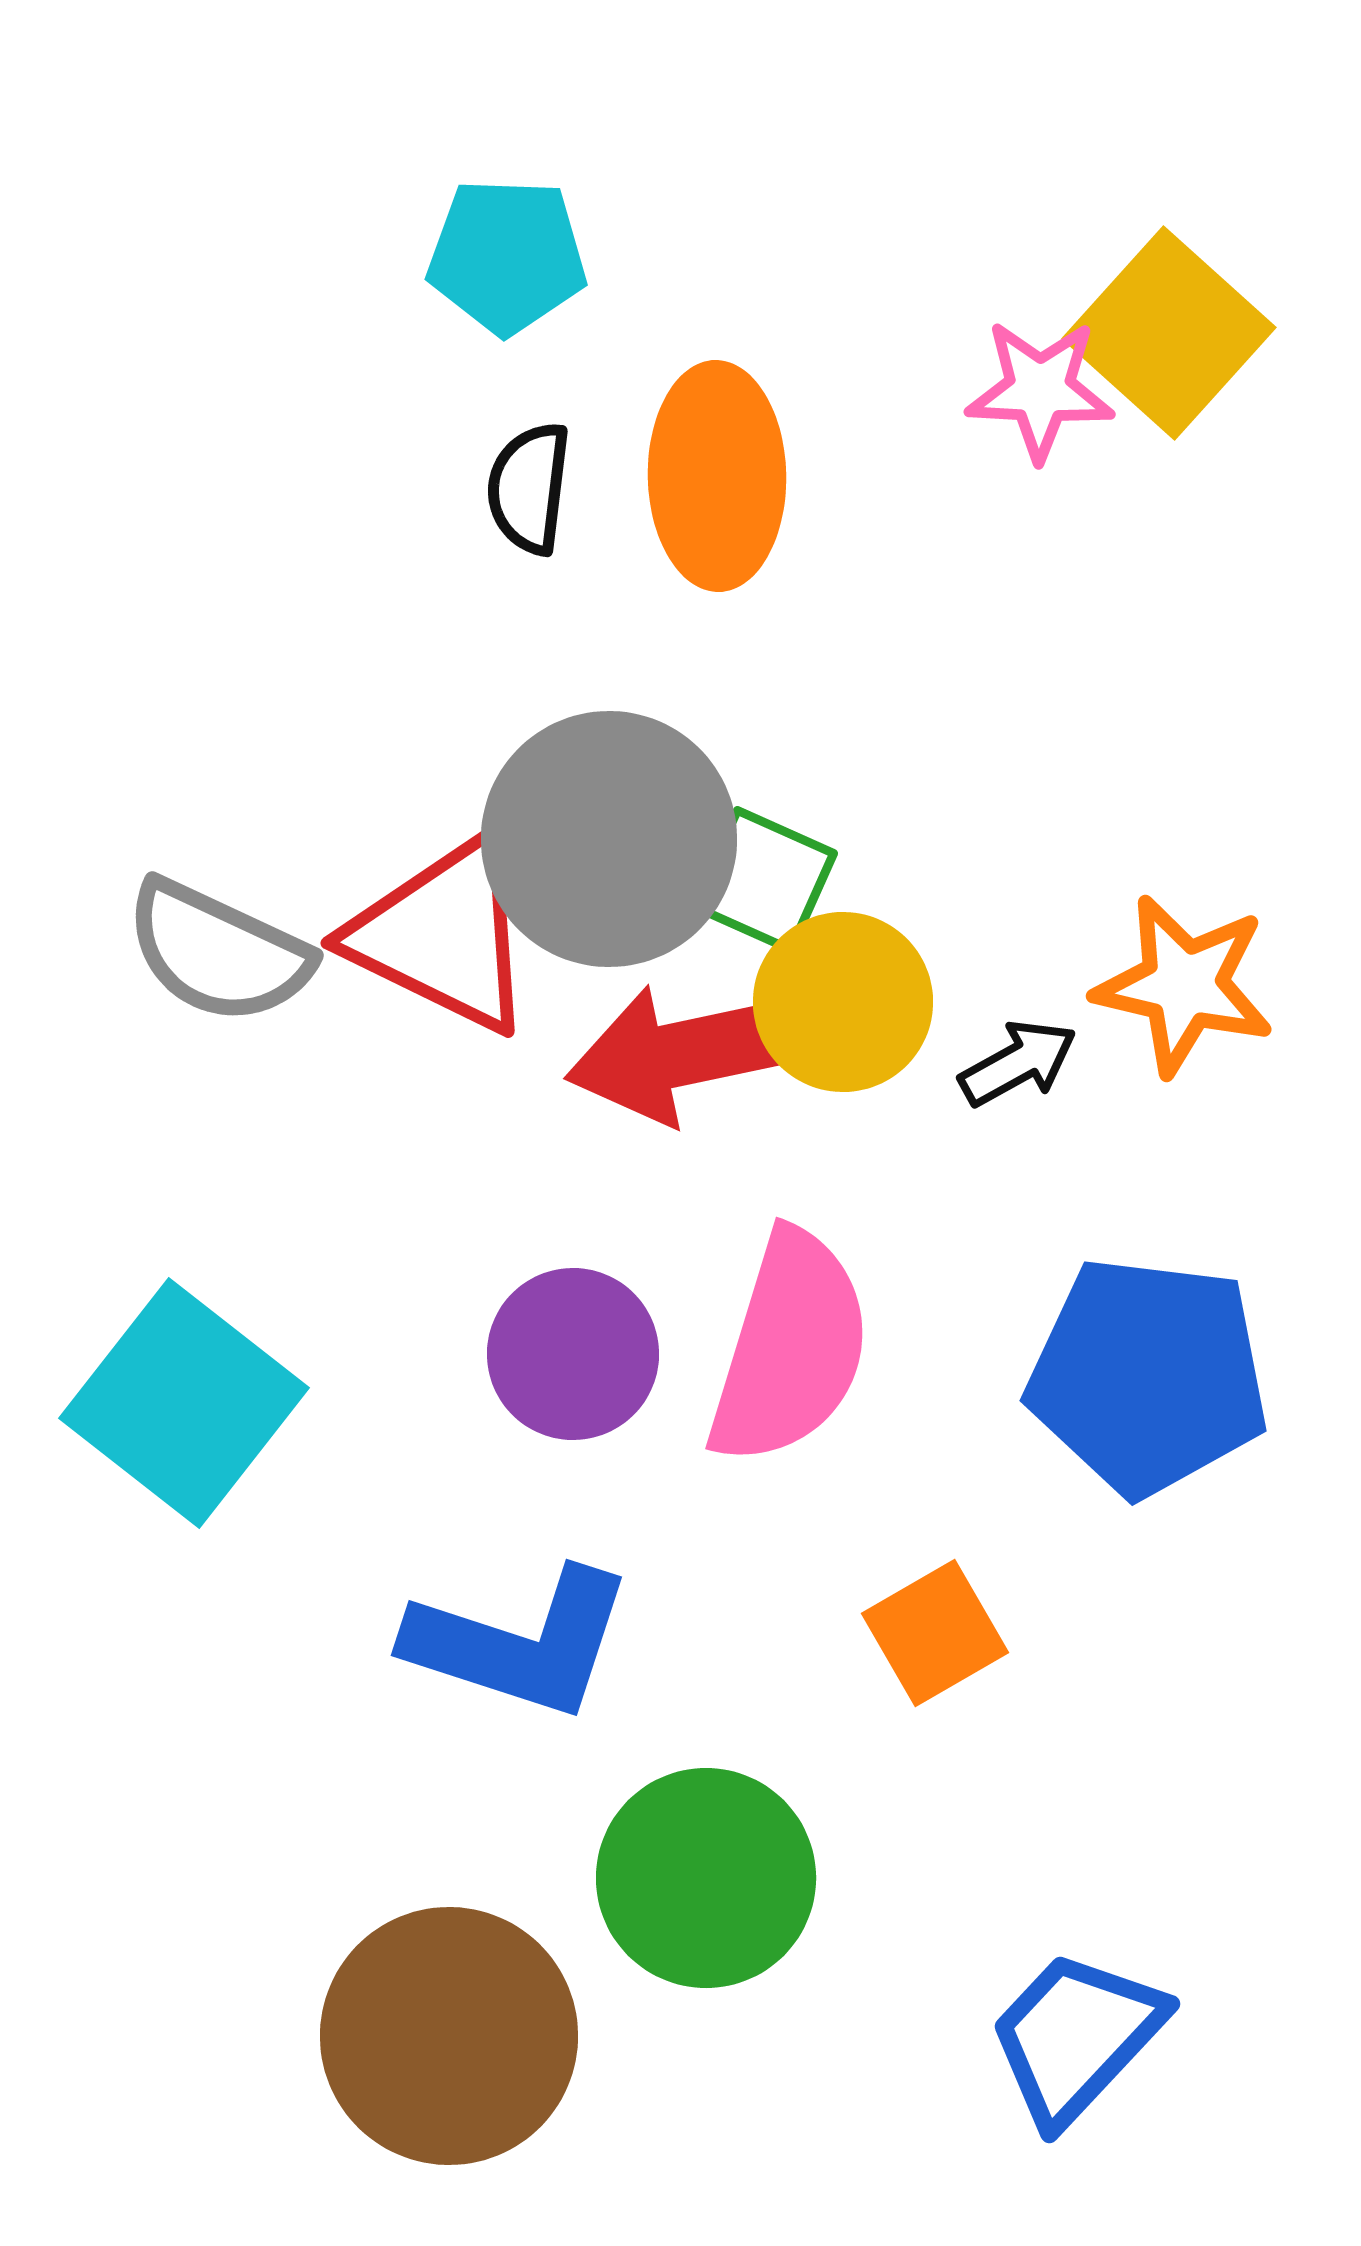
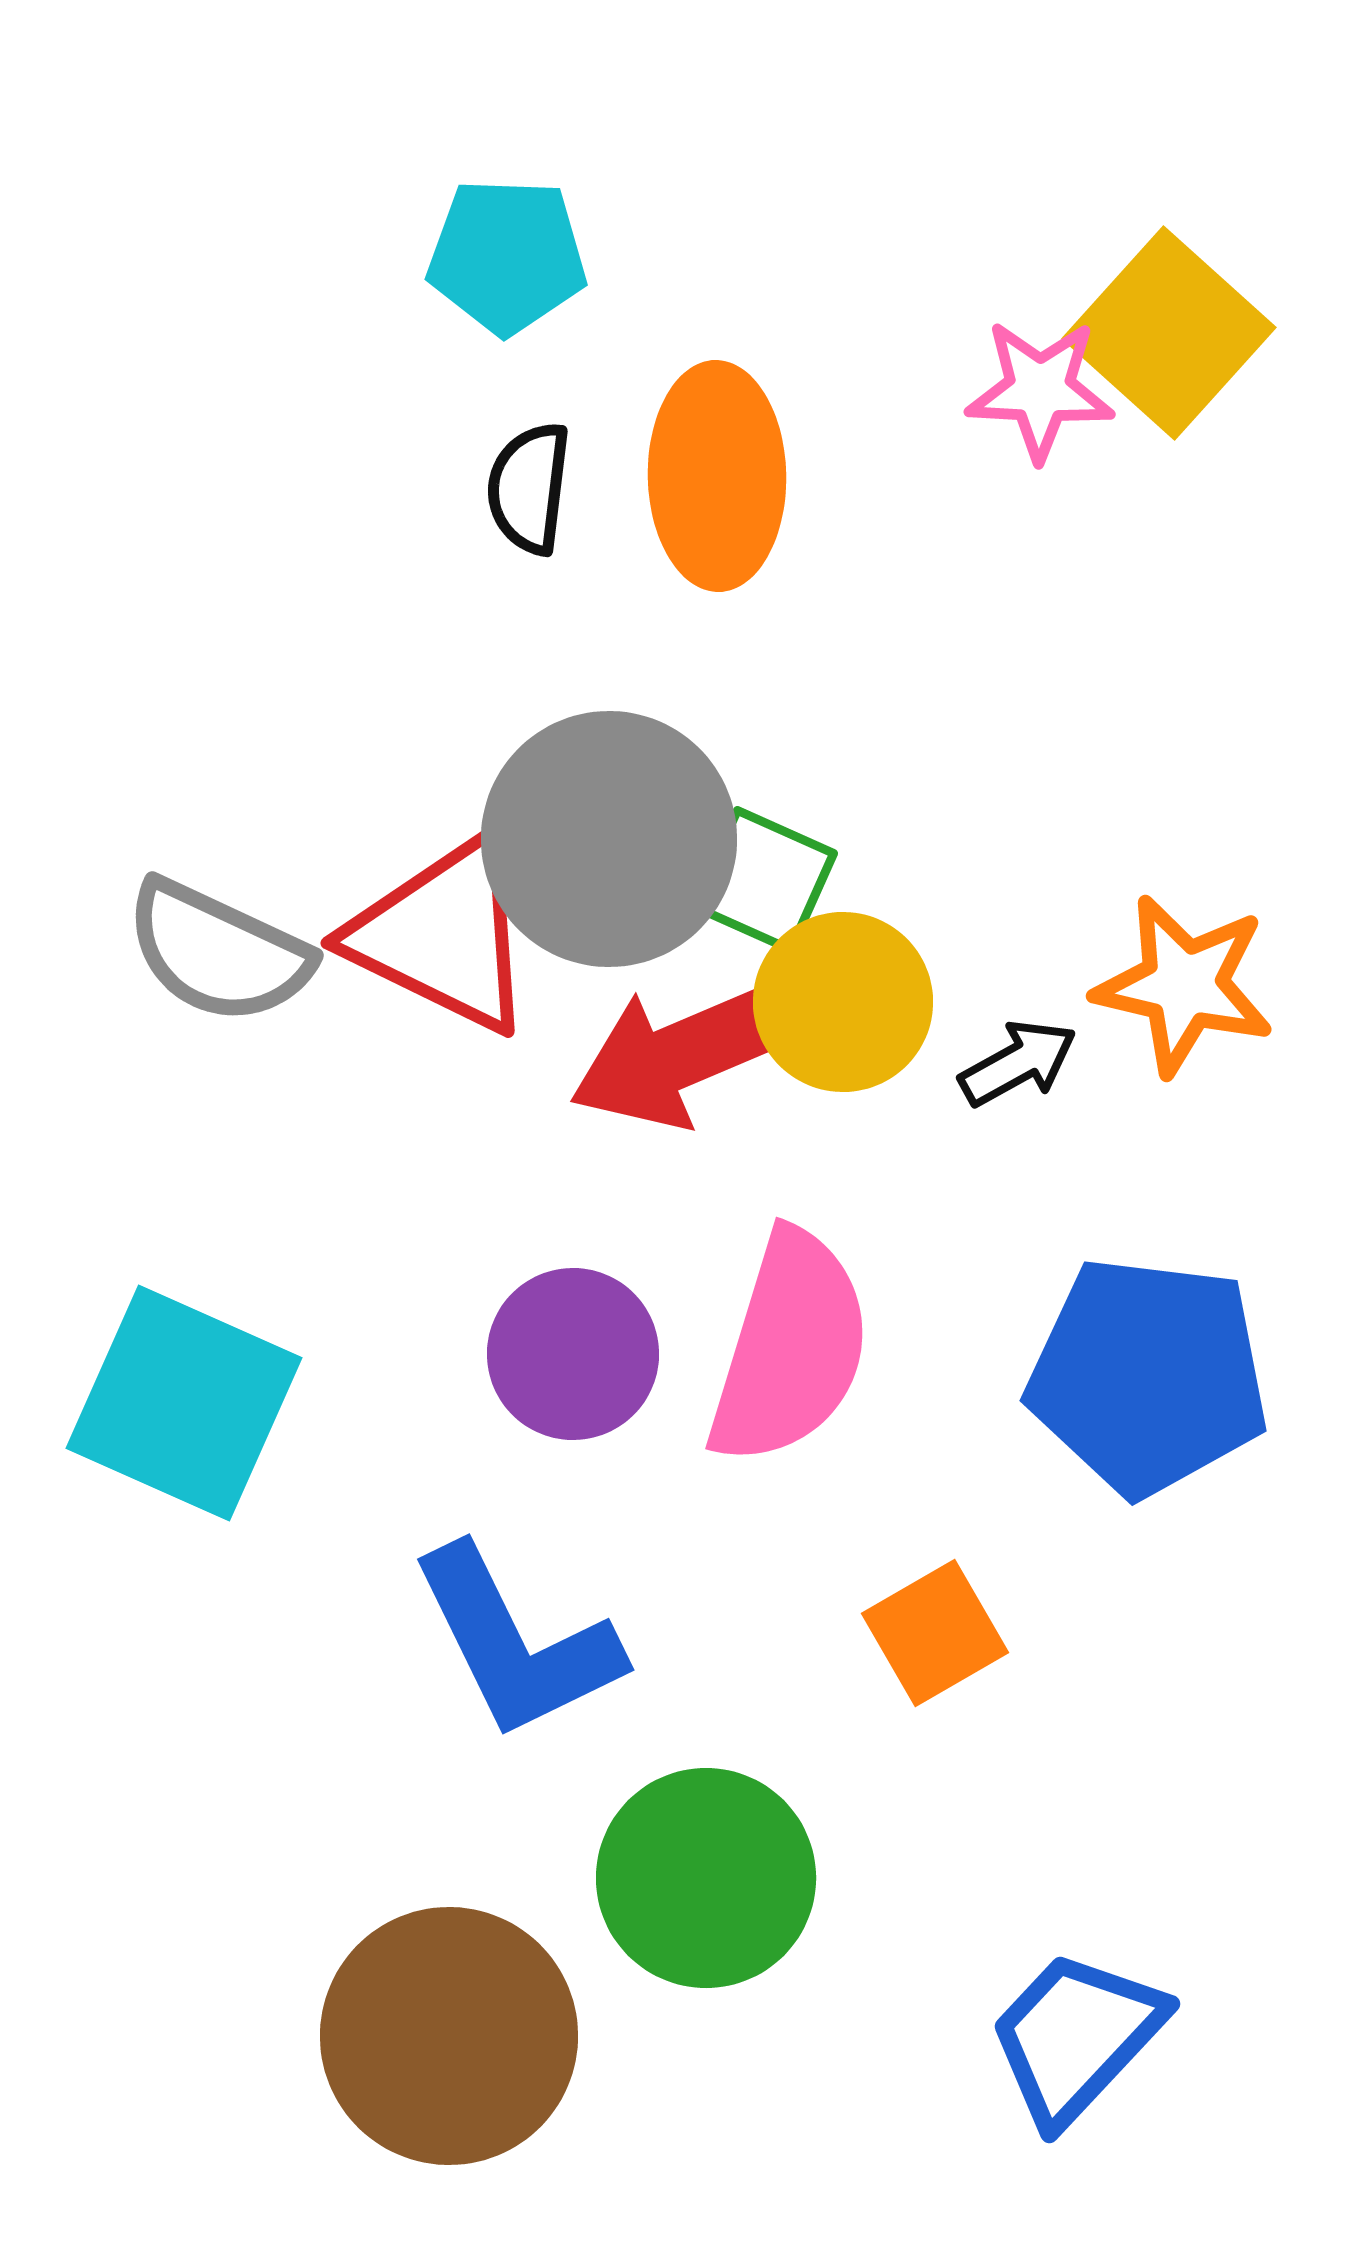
red arrow: rotated 11 degrees counterclockwise
cyan square: rotated 14 degrees counterclockwise
blue L-shape: moved 4 px left; rotated 46 degrees clockwise
